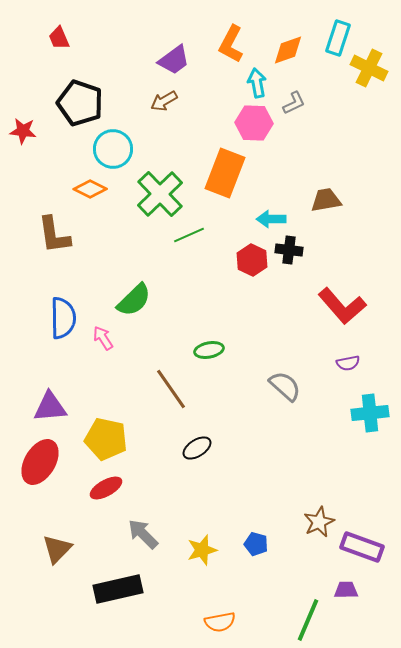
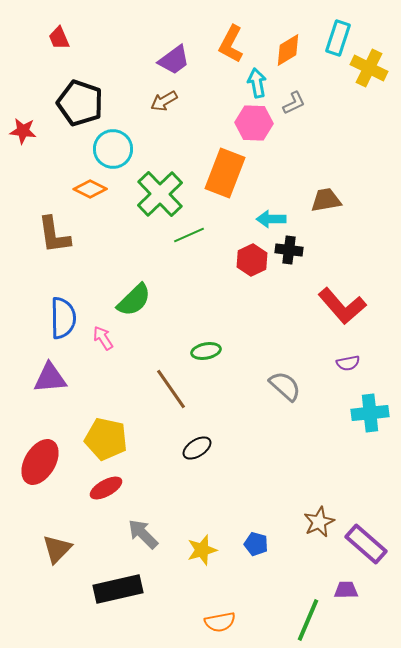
orange diamond at (288, 50): rotated 12 degrees counterclockwise
red hexagon at (252, 260): rotated 8 degrees clockwise
green ellipse at (209, 350): moved 3 px left, 1 px down
purple triangle at (50, 407): moved 29 px up
purple rectangle at (362, 547): moved 4 px right, 3 px up; rotated 21 degrees clockwise
